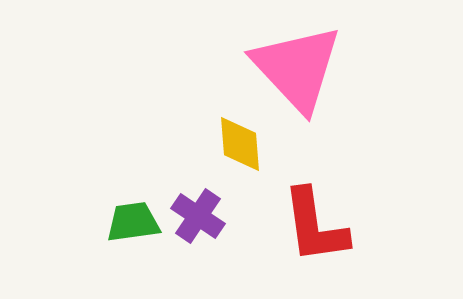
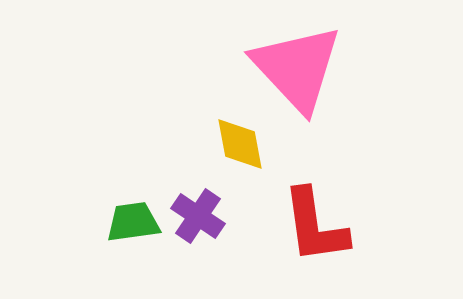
yellow diamond: rotated 6 degrees counterclockwise
